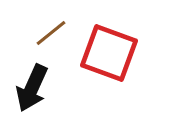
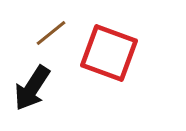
black arrow: rotated 9 degrees clockwise
